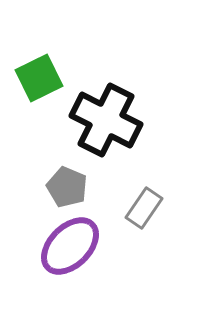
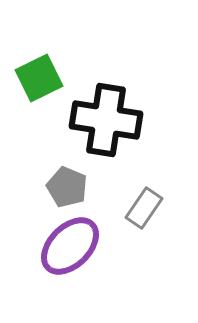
black cross: rotated 18 degrees counterclockwise
